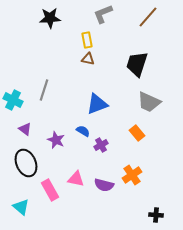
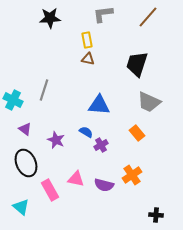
gray L-shape: rotated 15 degrees clockwise
blue triangle: moved 2 px right, 1 px down; rotated 25 degrees clockwise
blue semicircle: moved 3 px right, 1 px down
